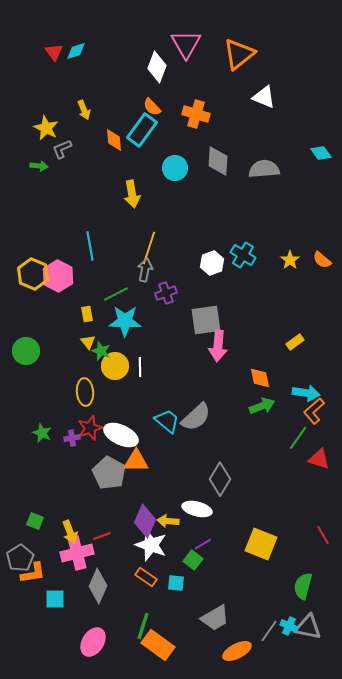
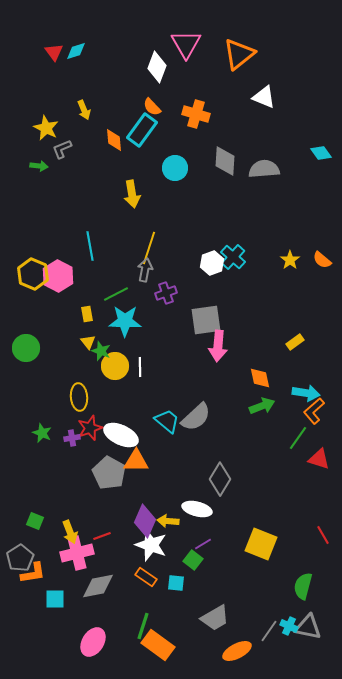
gray diamond at (218, 161): moved 7 px right
cyan cross at (243, 255): moved 10 px left, 2 px down; rotated 10 degrees clockwise
green circle at (26, 351): moved 3 px up
yellow ellipse at (85, 392): moved 6 px left, 5 px down
gray diamond at (98, 586): rotated 56 degrees clockwise
